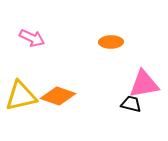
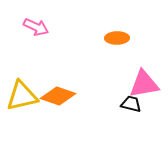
pink arrow: moved 4 px right, 11 px up
orange ellipse: moved 6 px right, 4 px up
yellow triangle: moved 1 px right
